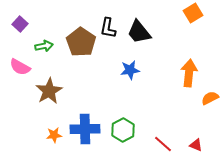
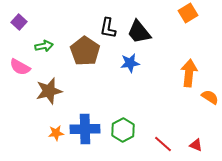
orange square: moved 5 px left
purple square: moved 1 px left, 2 px up
brown pentagon: moved 4 px right, 9 px down
blue star: moved 7 px up
brown star: rotated 16 degrees clockwise
orange semicircle: moved 1 px up; rotated 60 degrees clockwise
orange star: moved 2 px right, 2 px up
